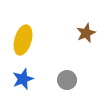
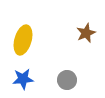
blue star: rotated 15 degrees clockwise
